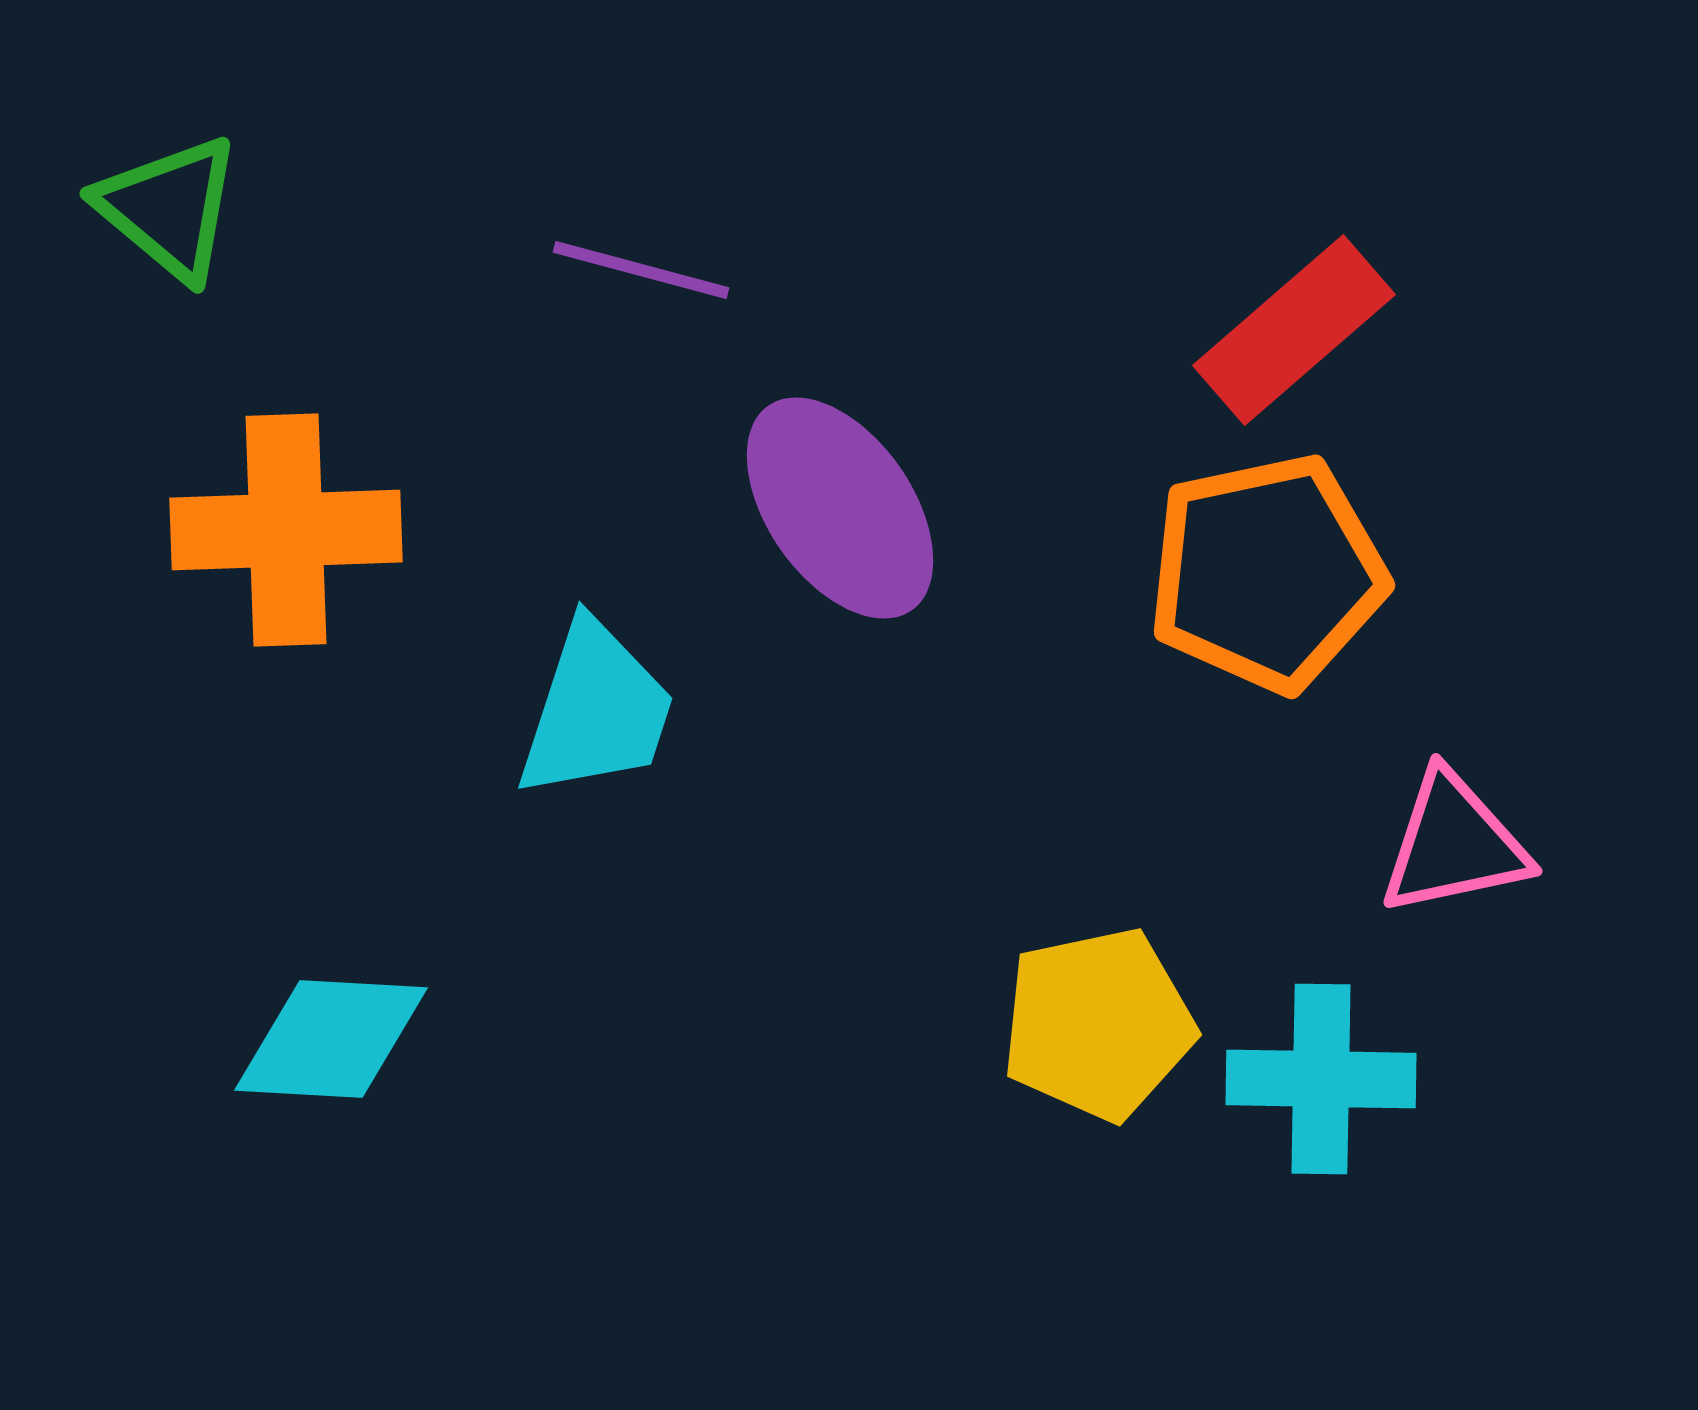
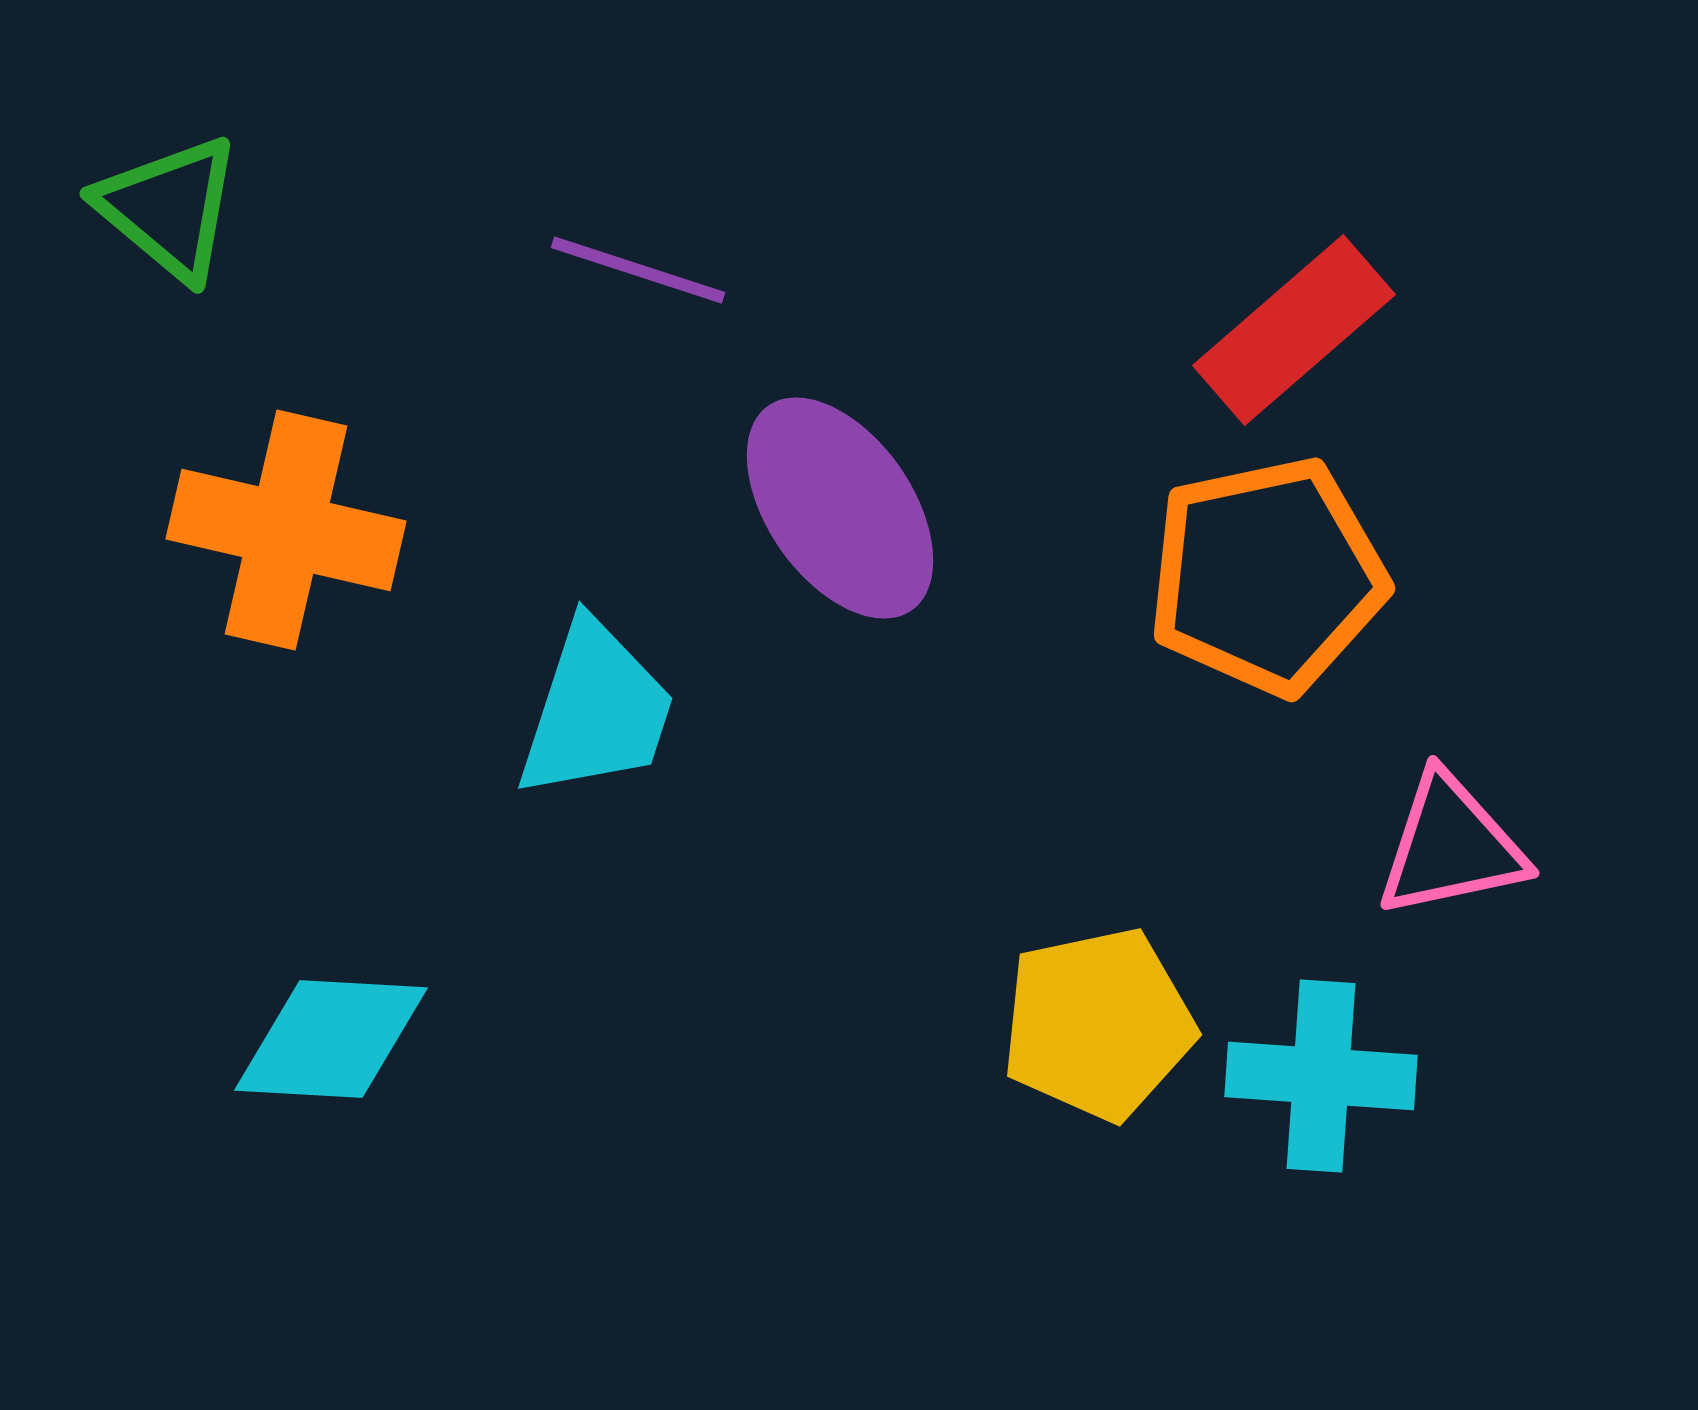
purple line: moved 3 px left; rotated 3 degrees clockwise
orange cross: rotated 15 degrees clockwise
orange pentagon: moved 3 px down
pink triangle: moved 3 px left, 2 px down
cyan cross: moved 3 px up; rotated 3 degrees clockwise
